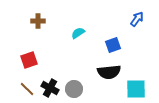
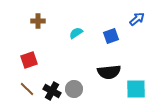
blue arrow: rotated 14 degrees clockwise
cyan semicircle: moved 2 px left
blue square: moved 2 px left, 9 px up
black cross: moved 2 px right, 3 px down
